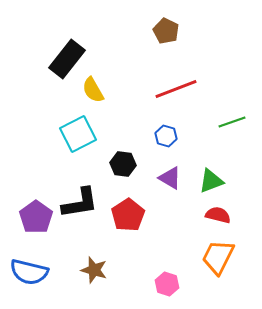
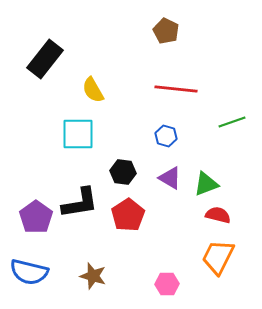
black rectangle: moved 22 px left
red line: rotated 27 degrees clockwise
cyan square: rotated 27 degrees clockwise
black hexagon: moved 8 px down
green triangle: moved 5 px left, 3 px down
brown star: moved 1 px left, 6 px down
pink hexagon: rotated 20 degrees counterclockwise
